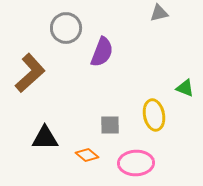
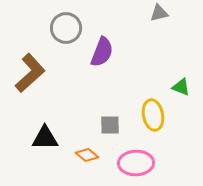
green triangle: moved 4 px left, 1 px up
yellow ellipse: moved 1 px left
